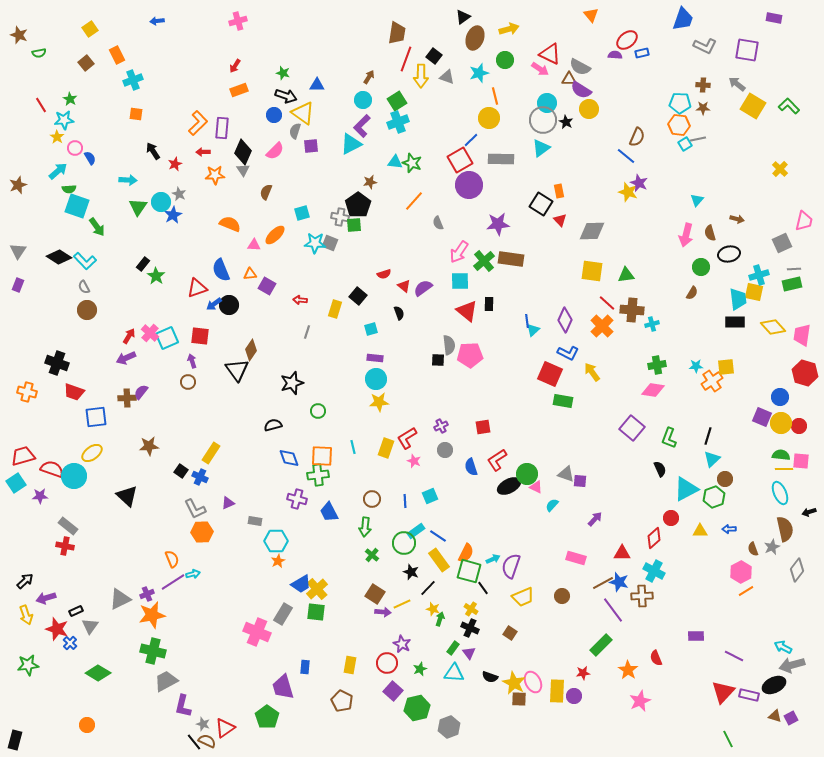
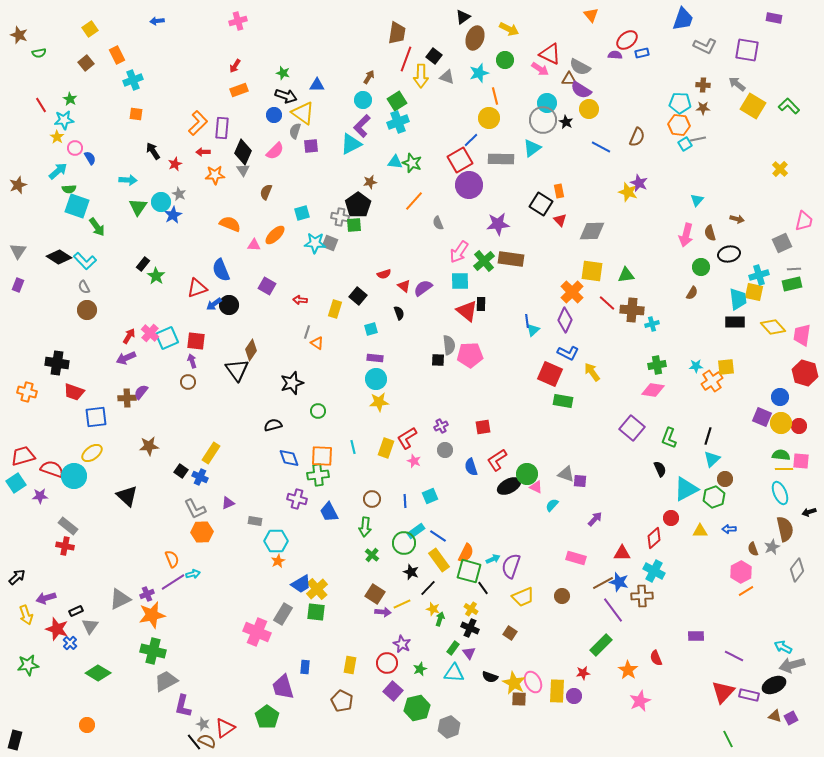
yellow arrow at (509, 29): rotated 42 degrees clockwise
cyan triangle at (541, 148): moved 9 px left
blue line at (626, 156): moved 25 px left, 9 px up; rotated 12 degrees counterclockwise
orange triangle at (250, 274): moved 67 px right, 69 px down; rotated 40 degrees clockwise
black rectangle at (489, 304): moved 8 px left
orange cross at (602, 326): moved 30 px left, 34 px up
red square at (200, 336): moved 4 px left, 5 px down
black cross at (57, 363): rotated 10 degrees counterclockwise
black arrow at (25, 581): moved 8 px left, 4 px up
